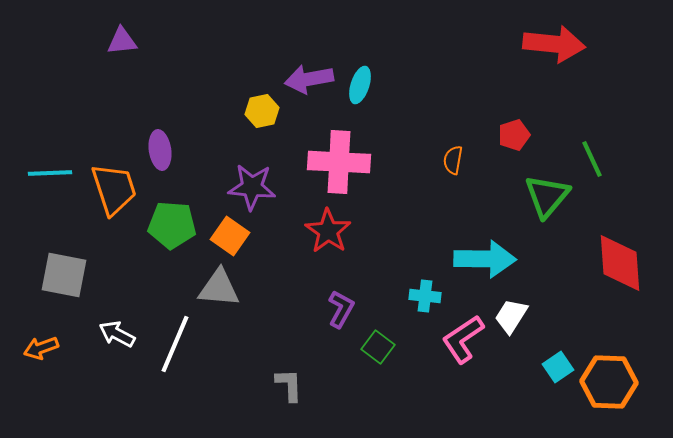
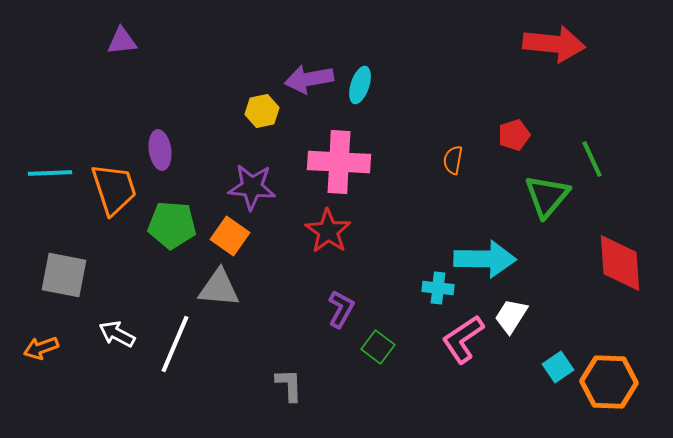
cyan cross: moved 13 px right, 8 px up
